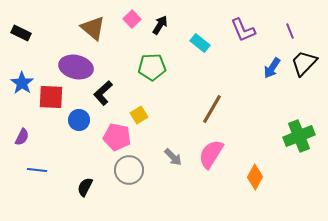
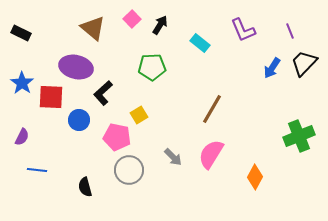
black semicircle: rotated 42 degrees counterclockwise
